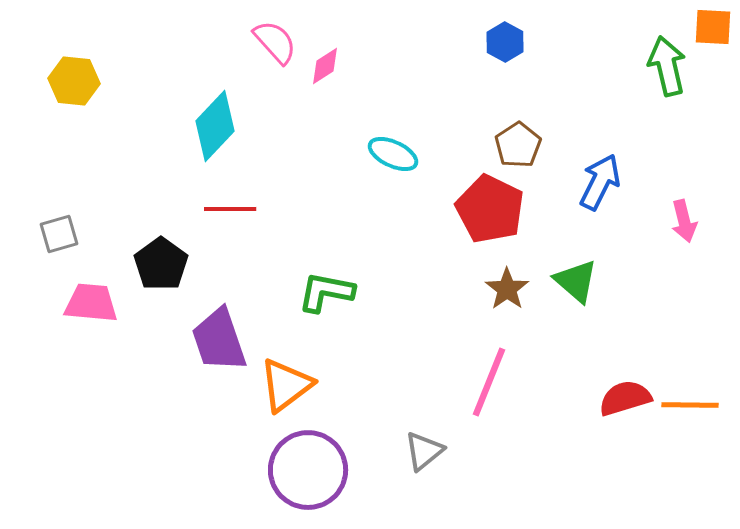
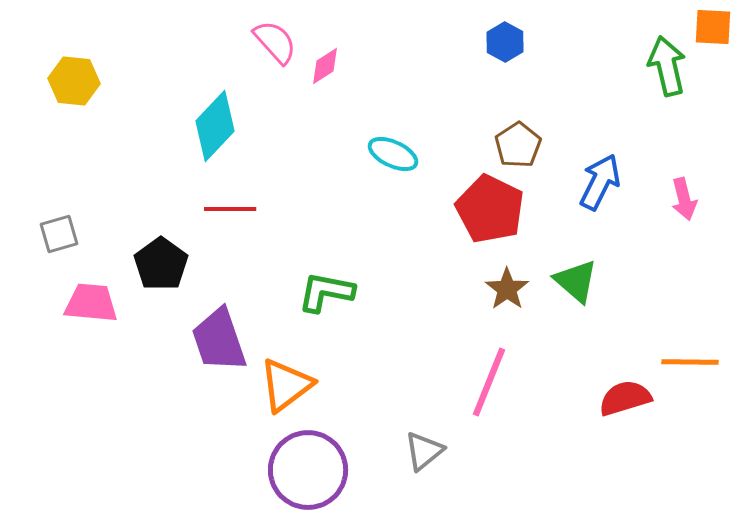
pink arrow: moved 22 px up
orange line: moved 43 px up
